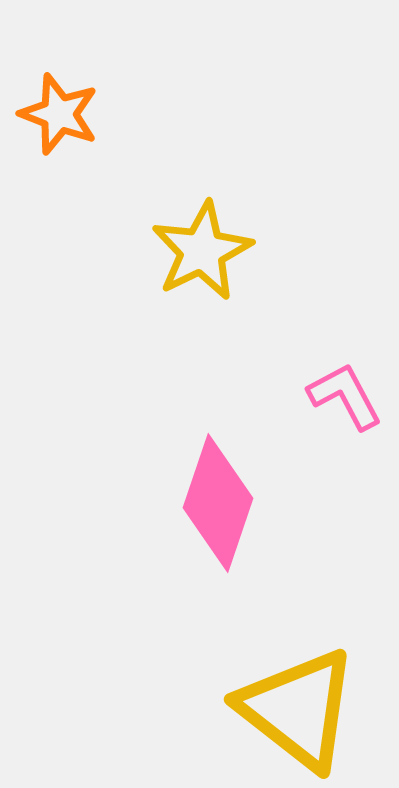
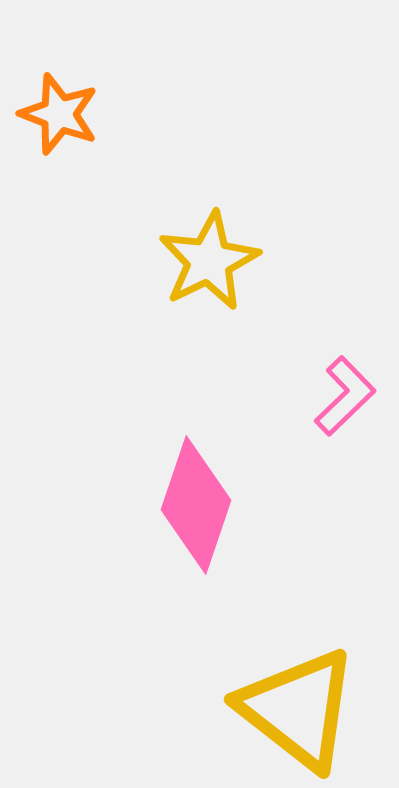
yellow star: moved 7 px right, 10 px down
pink L-shape: rotated 74 degrees clockwise
pink diamond: moved 22 px left, 2 px down
